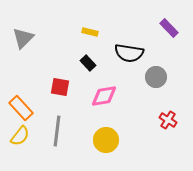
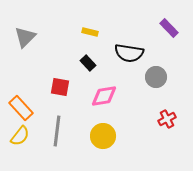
gray triangle: moved 2 px right, 1 px up
red cross: moved 1 px left, 1 px up; rotated 30 degrees clockwise
yellow circle: moved 3 px left, 4 px up
